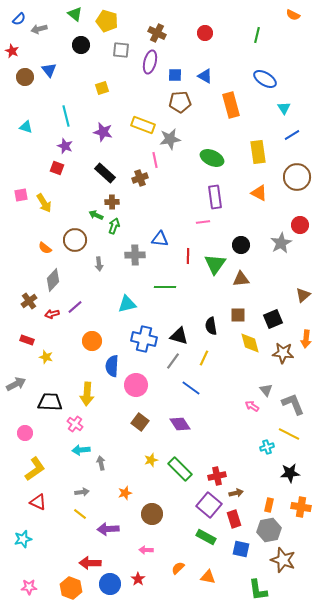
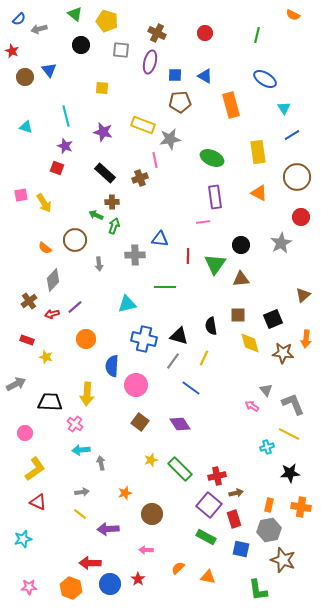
yellow square at (102, 88): rotated 24 degrees clockwise
red circle at (300, 225): moved 1 px right, 8 px up
orange circle at (92, 341): moved 6 px left, 2 px up
